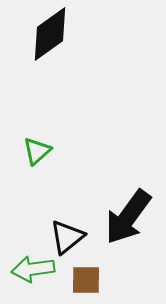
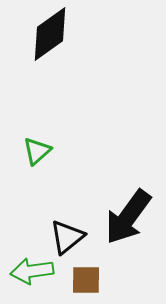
green arrow: moved 1 px left, 2 px down
